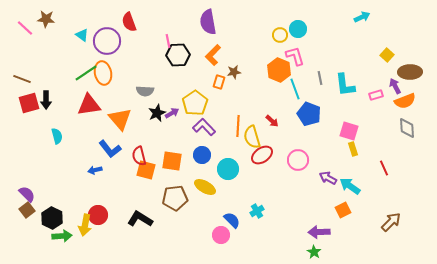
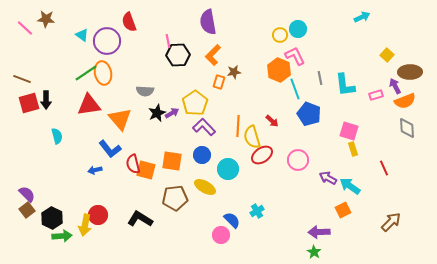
pink L-shape at (295, 56): rotated 10 degrees counterclockwise
red semicircle at (139, 156): moved 6 px left, 8 px down
